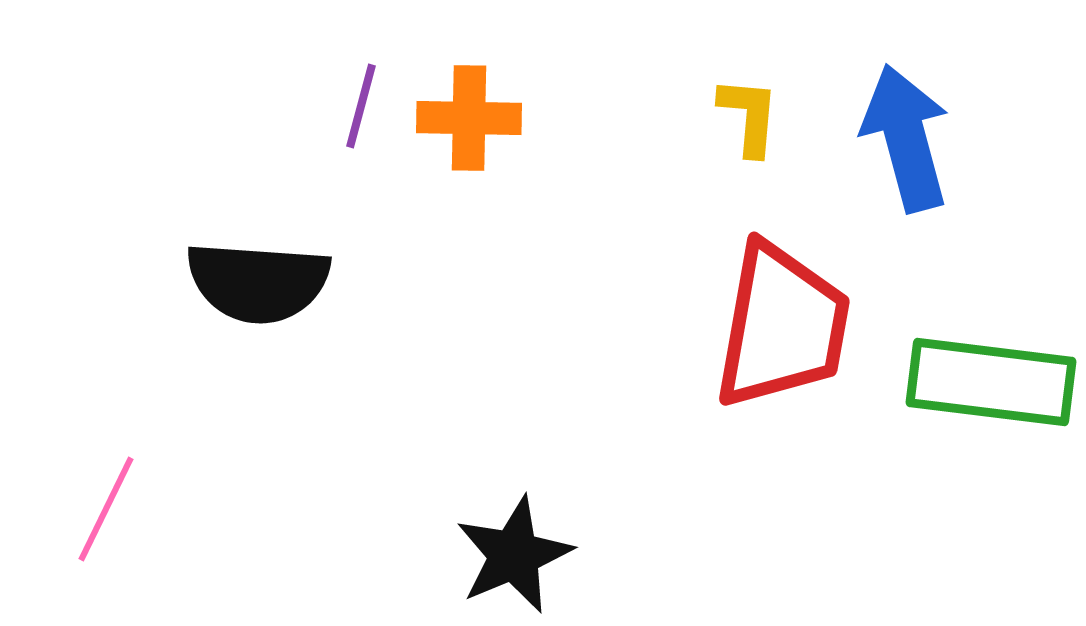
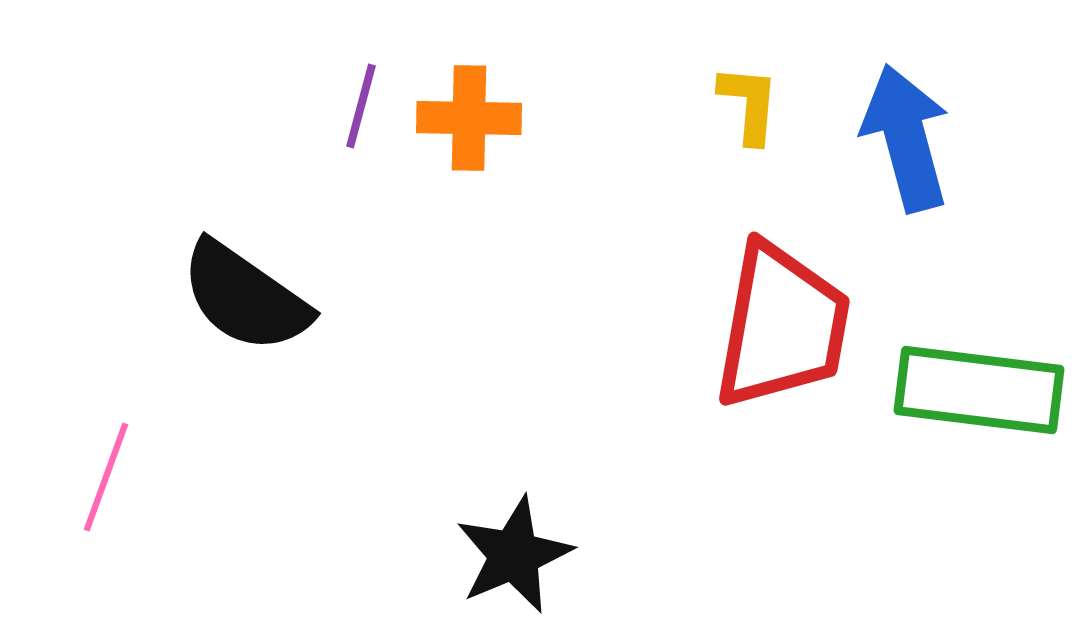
yellow L-shape: moved 12 px up
black semicircle: moved 13 px left, 15 px down; rotated 31 degrees clockwise
green rectangle: moved 12 px left, 8 px down
pink line: moved 32 px up; rotated 6 degrees counterclockwise
